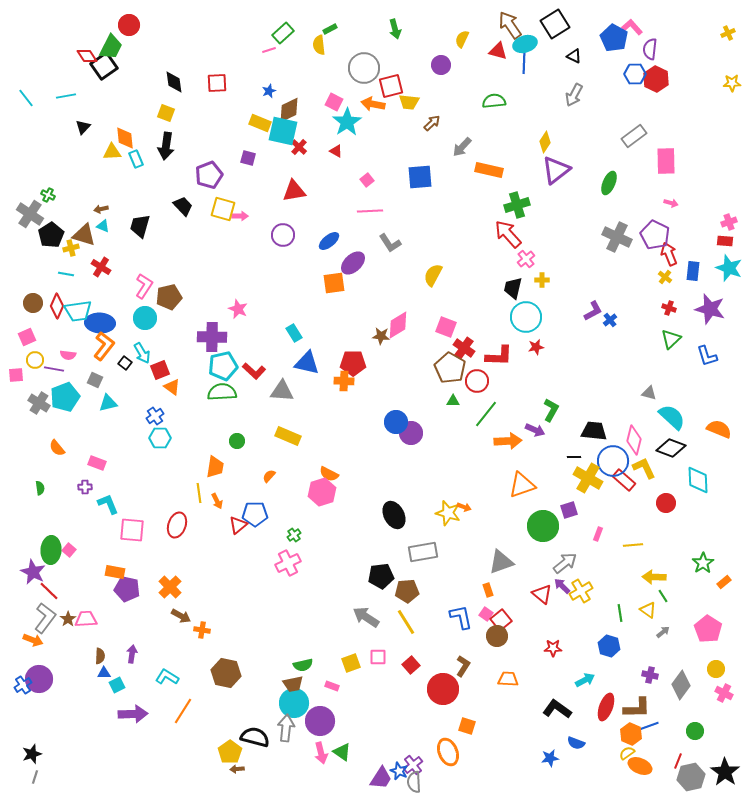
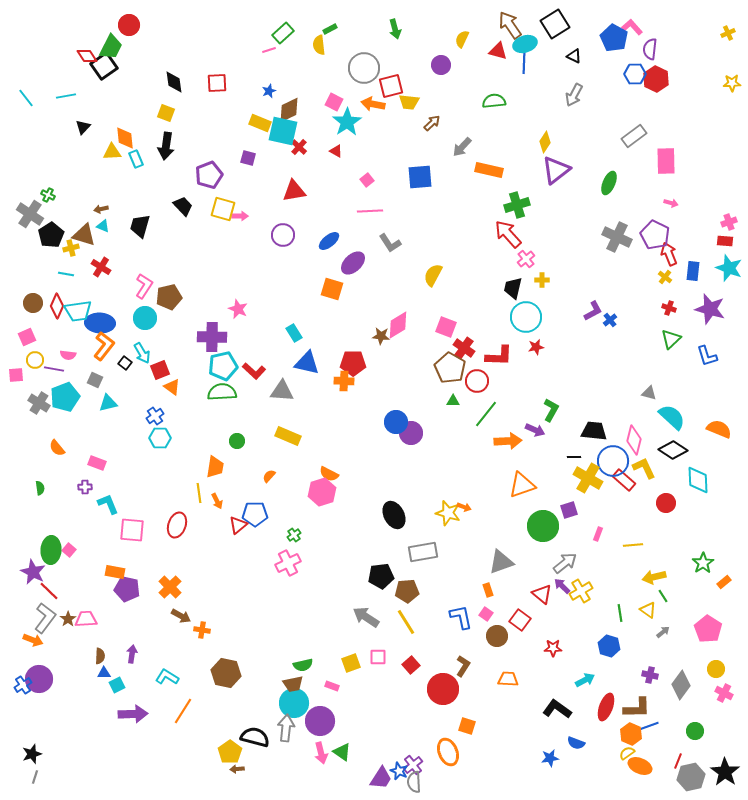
orange square at (334, 283): moved 2 px left, 6 px down; rotated 25 degrees clockwise
black diamond at (671, 448): moved 2 px right, 2 px down; rotated 12 degrees clockwise
yellow arrow at (654, 577): rotated 15 degrees counterclockwise
red square at (501, 620): moved 19 px right; rotated 15 degrees counterclockwise
